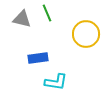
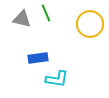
green line: moved 1 px left
yellow circle: moved 4 px right, 10 px up
cyan L-shape: moved 1 px right, 3 px up
